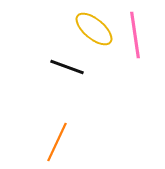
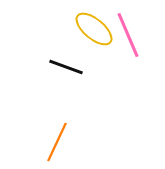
pink line: moved 7 px left; rotated 15 degrees counterclockwise
black line: moved 1 px left
